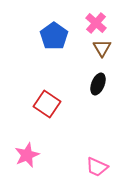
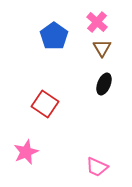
pink cross: moved 1 px right, 1 px up
black ellipse: moved 6 px right
red square: moved 2 px left
pink star: moved 1 px left, 3 px up
